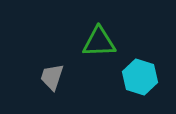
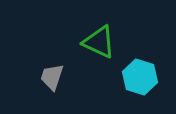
green triangle: rotated 27 degrees clockwise
